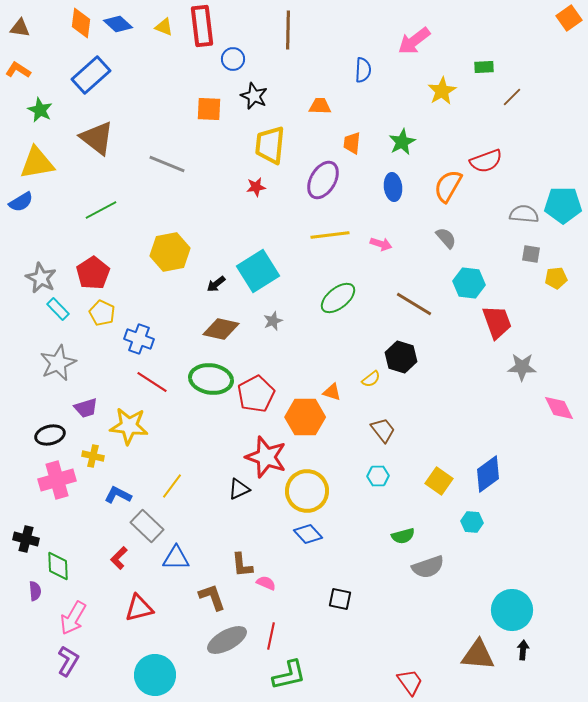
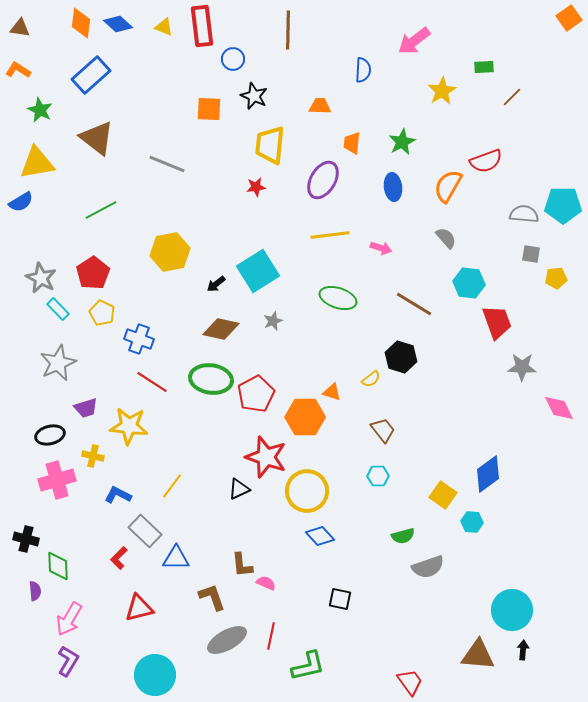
pink arrow at (381, 244): moved 4 px down
green ellipse at (338, 298): rotated 57 degrees clockwise
yellow square at (439, 481): moved 4 px right, 14 px down
gray rectangle at (147, 526): moved 2 px left, 5 px down
blue diamond at (308, 534): moved 12 px right, 2 px down
pink arrow at (73, 618): moved 4 px left, 1 px down
green L-shape at (289, 675): moved 19 px right, 9 px up
